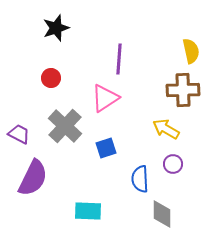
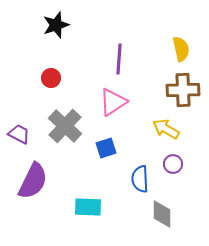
black star: moved 3 px up
yellow semicircle: moved 10 px left, 2 px up
pink triangle: moved 8 px right, 4 px down
purple semicircle: moved 3 px down
cyan rectangle: moved 4 px up
